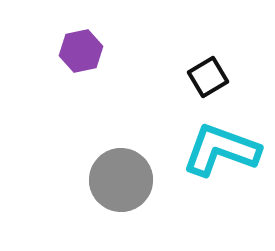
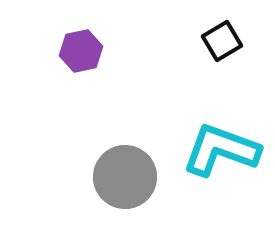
black square: moved 14 px right, 36 px up
gray circle: moved 4 px right, 3 px up
